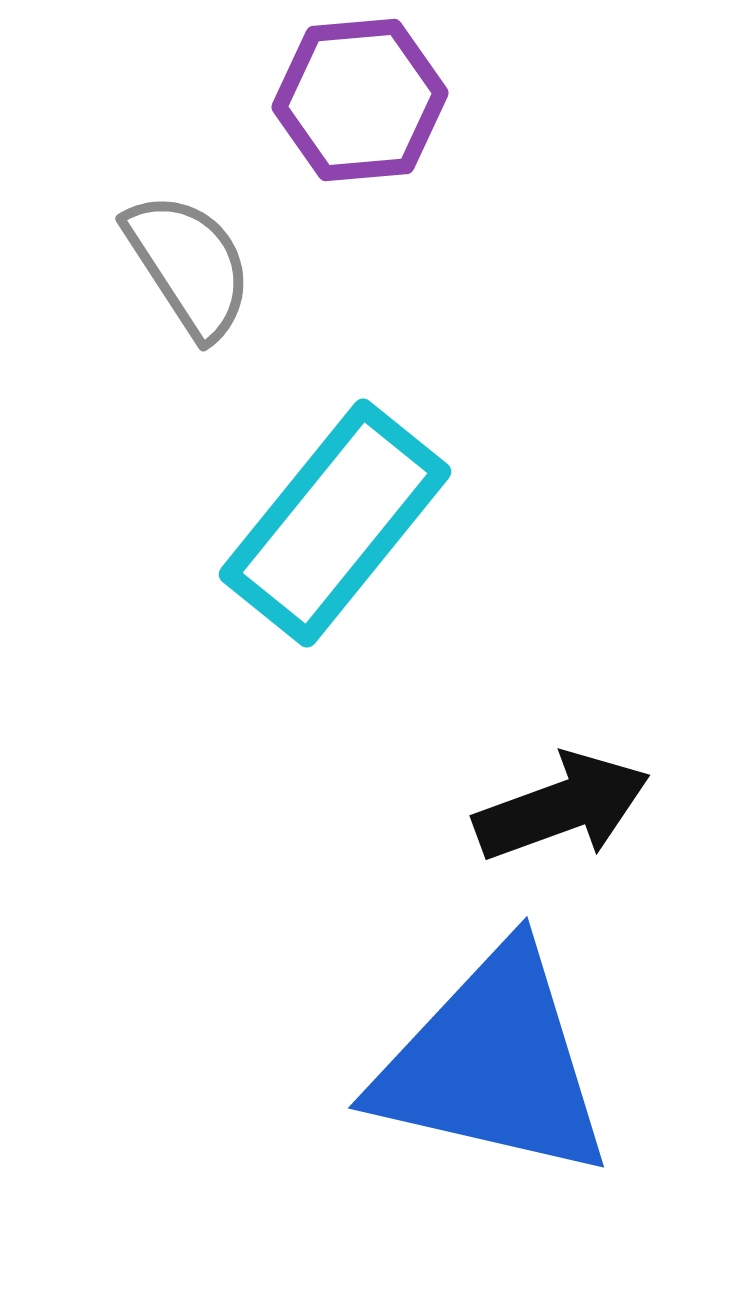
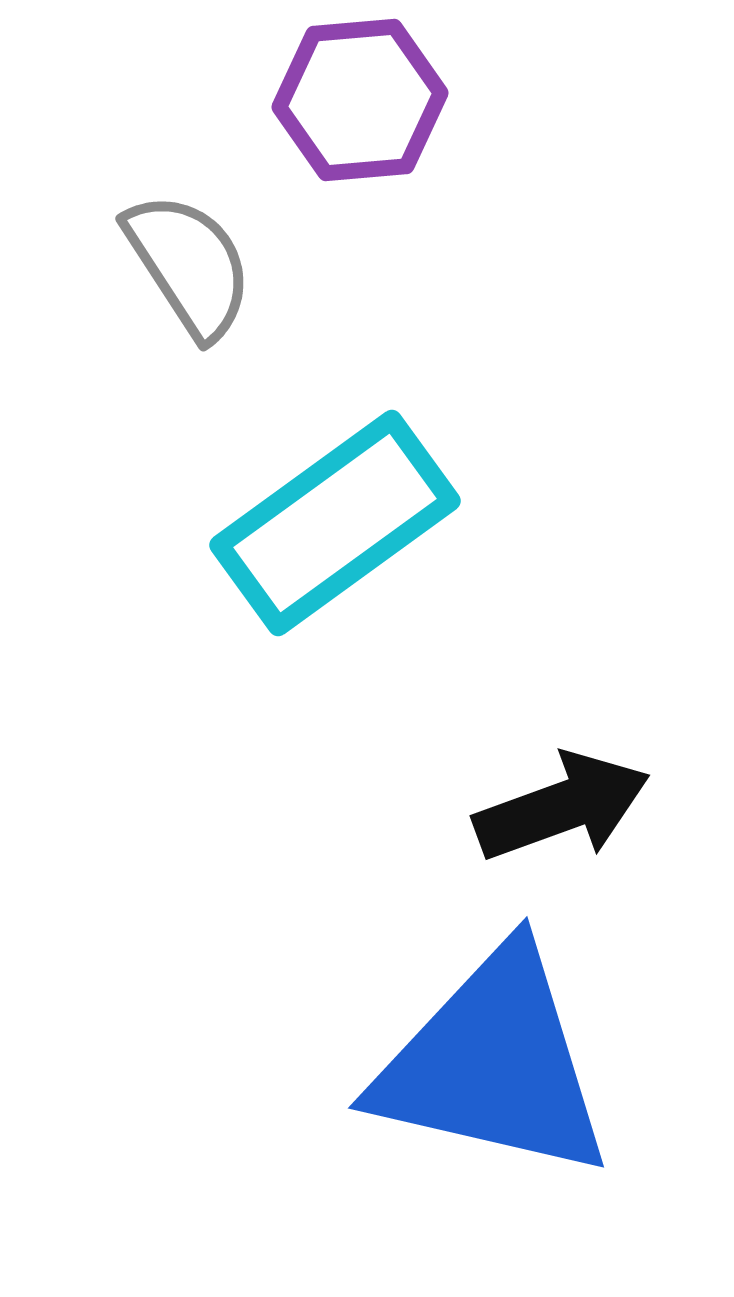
cyan rectangle: rotated 15 degrees clockwise
